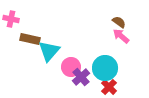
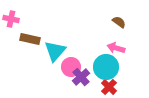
pink arrow: moved 5 px left, 12 px down; rotated 24 degrees counterclockwise
cyan triangle: moved 6 px right
cyan circle: moved 1 px right, 1 px up
